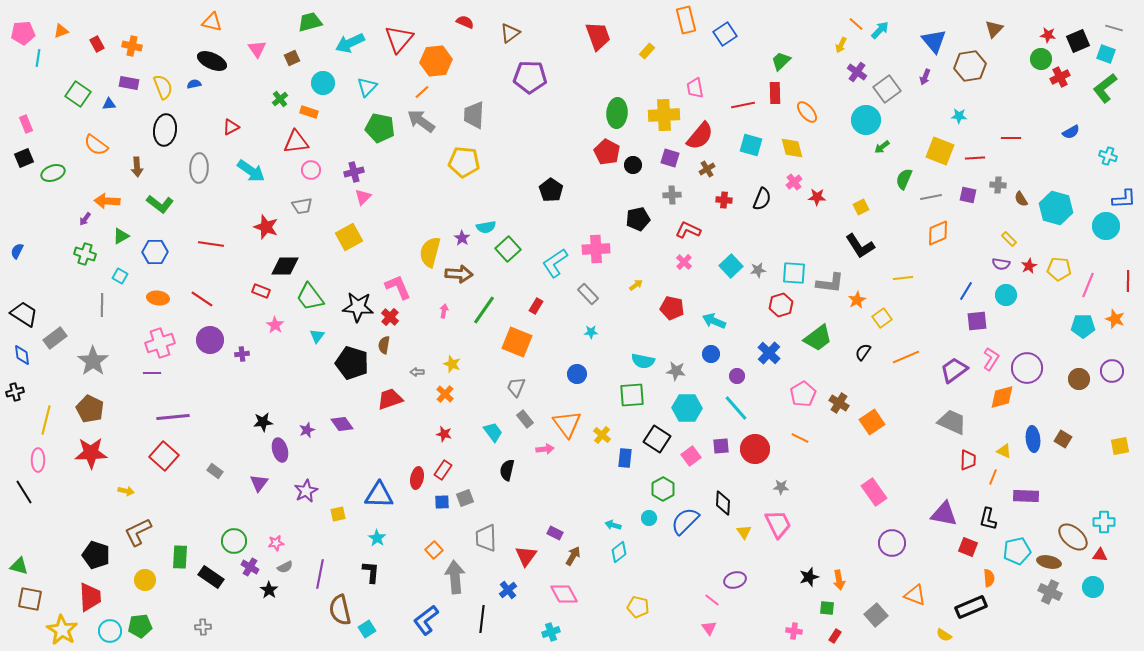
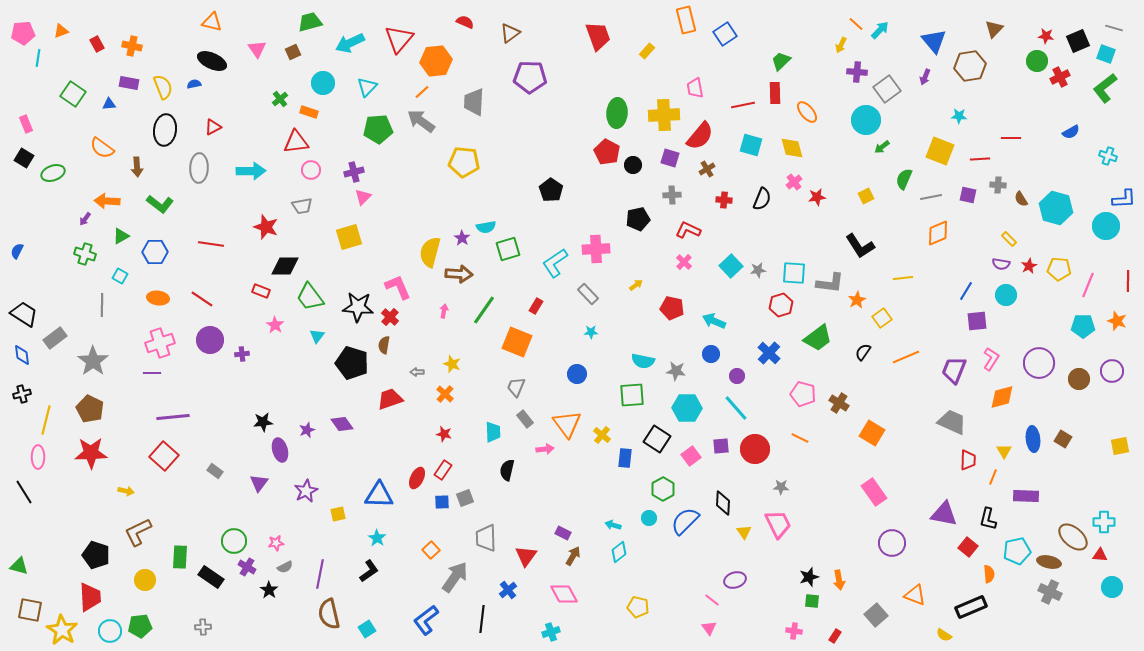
red star at (1048, 35): moved 2 px left, 1 px down
brown square at (292, 58): moved 1 px right, 6 px up
green circle at (1041, 59): moved 4 px left, 2 px down
purple cross at (857, 72): rotated 30 degrees counterclockwise
green square at (78, 94): moved 5 px left
gray trapezoid at (474, 115): moved 13 px up
red triangle at (231, 127): moved 18 px left
green pentagon at (380, 128): moved 2 px left, 1 px down; rotated 16 degrees counterclockwise
orange semicircle at (96, 145): moved 6 px right, 3 px down
black square at (24, 158): rotated 36 degrees counterclockwise
red line at (975, 158): moved 5 px right, 1 px down
cyan arrow at (251, 171): rotated 36 degrees counterclockwise
red star at (817, 197): rotated 12 degrees counterclockwise
yellow square at (861, 207): moved 5 px right, 11 px up
yellow square at (349, 237): rotated 12 degrees clockwise
green square at (508, 249): rotated 25 degrees clockwise
orange star at (1115, 319): moved 2 px right, 2 px down
purple circle at (1027, 368): moved 12 px right, 5 px up
purple trapezoid at (954, 370): rotated 32 degrees counterclockwise
black cross at (15, 392): moved 7 px right, 2 px down
pink pentagon at (803, 394): rotated 25 degrees counterclockwise
orange square at (872, 422): moved 11 px down; rotated 25 degrees counterclockwise
cyan trapezoid at (493, 432): rotated 35 degrees clockwise
yellow triangle at (1004, 451): rotated 35 degrees clockwise
pink ellipse at (38, 460): moved 3 px up
red ellipse at (417, 478): rotated 15 degrees clockwise
purple rectangle at (555, 533): moved 8 px right
red square at (968, 547): rotated 18 degrees clockwise
orange square at (434, 550): moved 3 px left
purple cross at (250, 567): moved 3 px left
black L-shape at (371, 572): moved 2 px left, 1 px up; rotated 50 degrees clockwise
gray arrow at (455, 577): rotated 40 degrees clockwise
orange semicircle at (989, 578): moved 4 px up
cyan circle at (1093, 587): moved 19 px right
brown square at (30, 599): moved 11 px down
green square at (827, 608): moved 15 px left, 7 px up
brown semicircle at (340, 610): moved 11 px left, 4 px down
